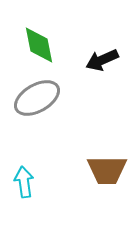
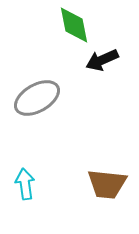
green diamond: moved 35 px right, 20 px up
brown trapezoid: moved 14 px down; rotated 6 degrees clockwise
cyan arrow: moved 1 px right, 2 px down
